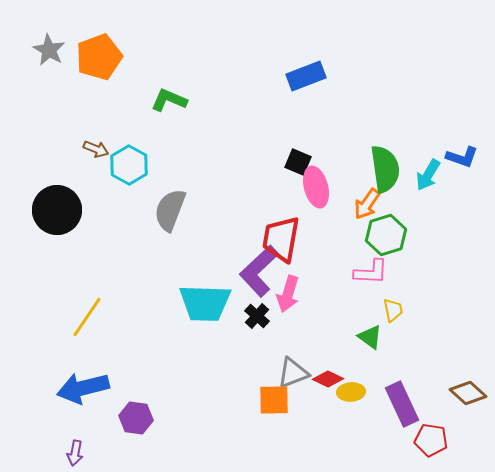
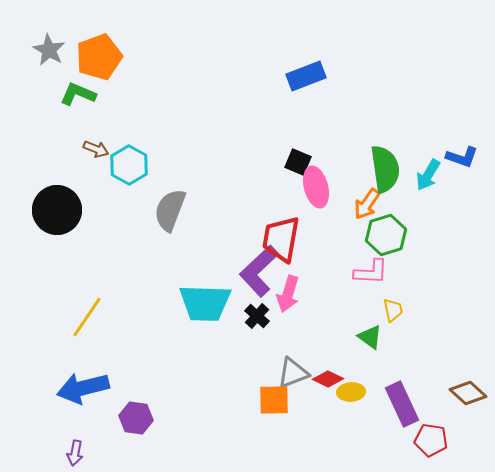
green L-shape: moved 91 px left, 6 px up
